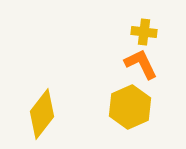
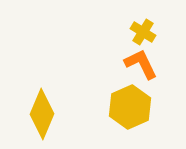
yellow cross: moved 1 px left; rotated 25 degrees clockwise
yellow diamond: rotated 15 degrees counterclockwise
